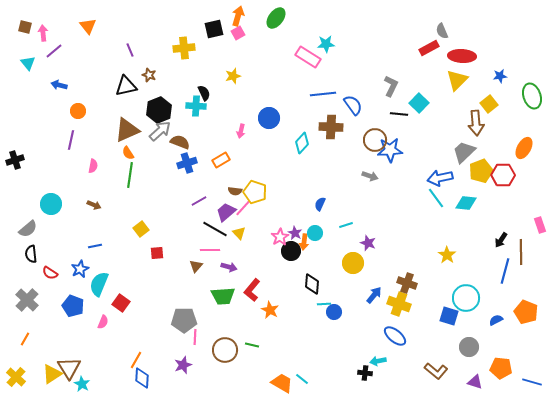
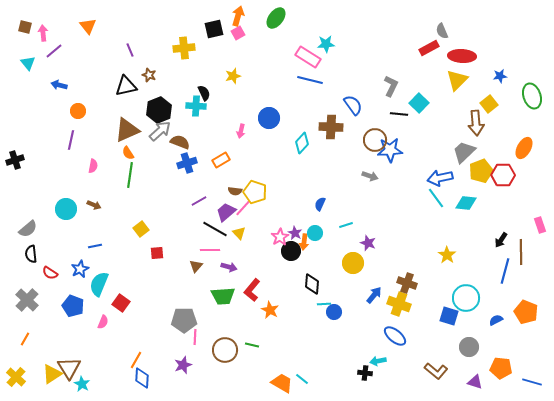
blue line at (323, 94): moved 13 px left, 14 px up; rotated 20 degrees clockwise
cyan circle at (51, 204): moved 15 px right, 5 px down
